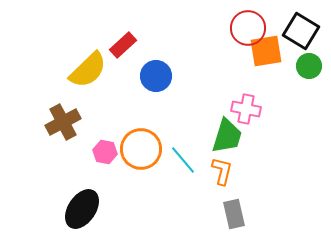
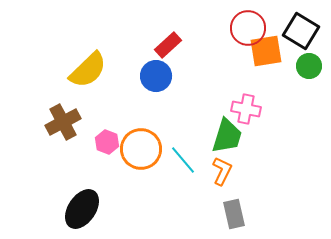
red rectangle: moved 45 px right
pink hexagon: moved 2 px right, 10 px up; rotated 10 degrees clockwise
orange L-shape: rotated 12 degrees clockwise
